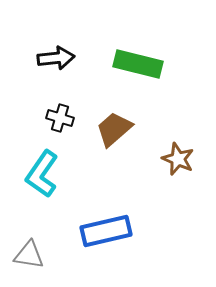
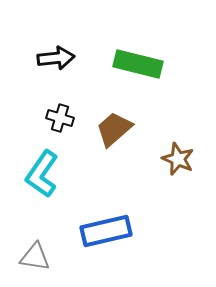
gray triangle: moved 6 px right, 2 px down
